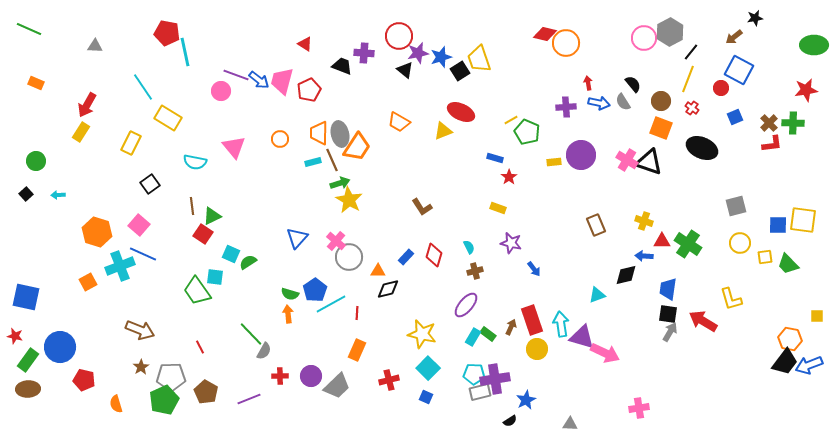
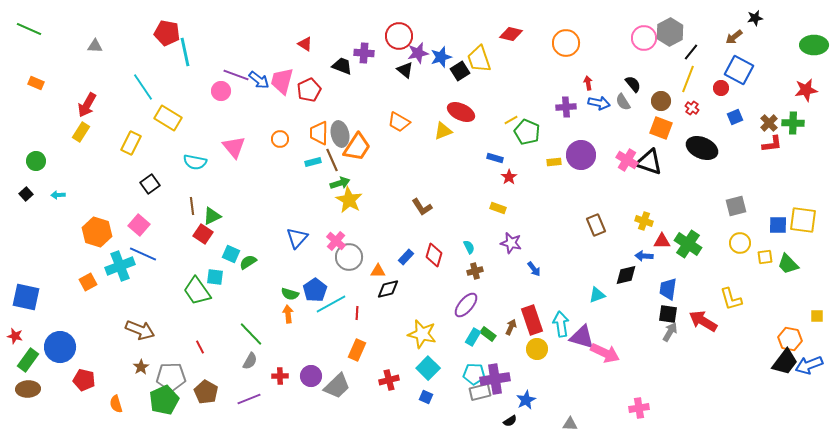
red diamond at (545, 34): moved 34 px left
gray semicircle at (264, 351): moved 14 px left, 10 px down
